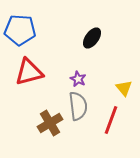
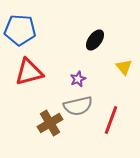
black ellipse: moved 3 px right, 2 px down
purple star: rotated 21 degrees clockwise
yellow triangle: moved 21 px up
gray semicircle: rotated 84 degrees clockwise
